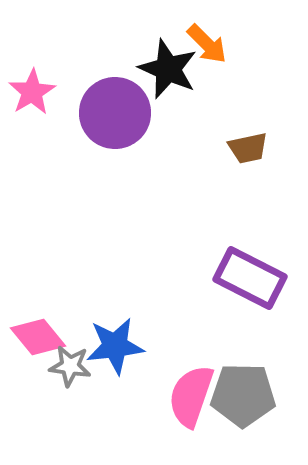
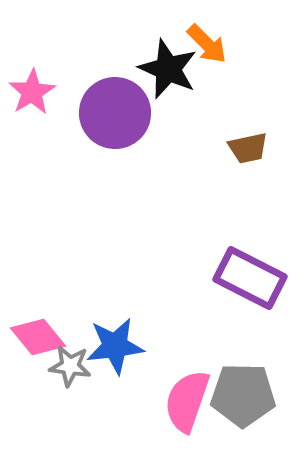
pink semicircle: moved 4 px left, 5 px down
